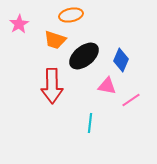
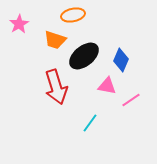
orange ellipse: moved 2 px right
red arrow: moved 4 px right, 1 px down; rotated 16 degrees counterclockwise
cyan line: rotated 30 degrees clockwise
